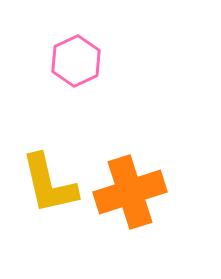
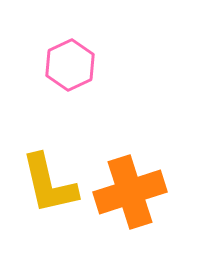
pink hexagon: moved 6 px left, 4 px down
